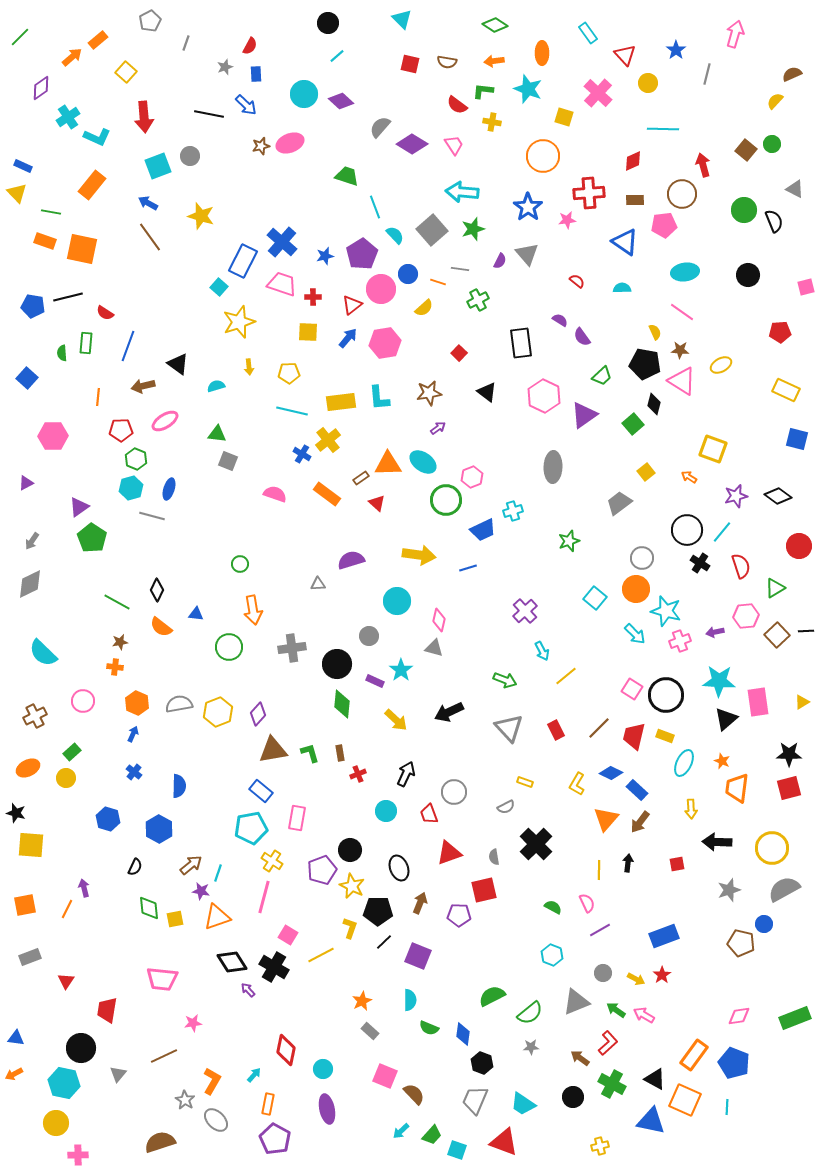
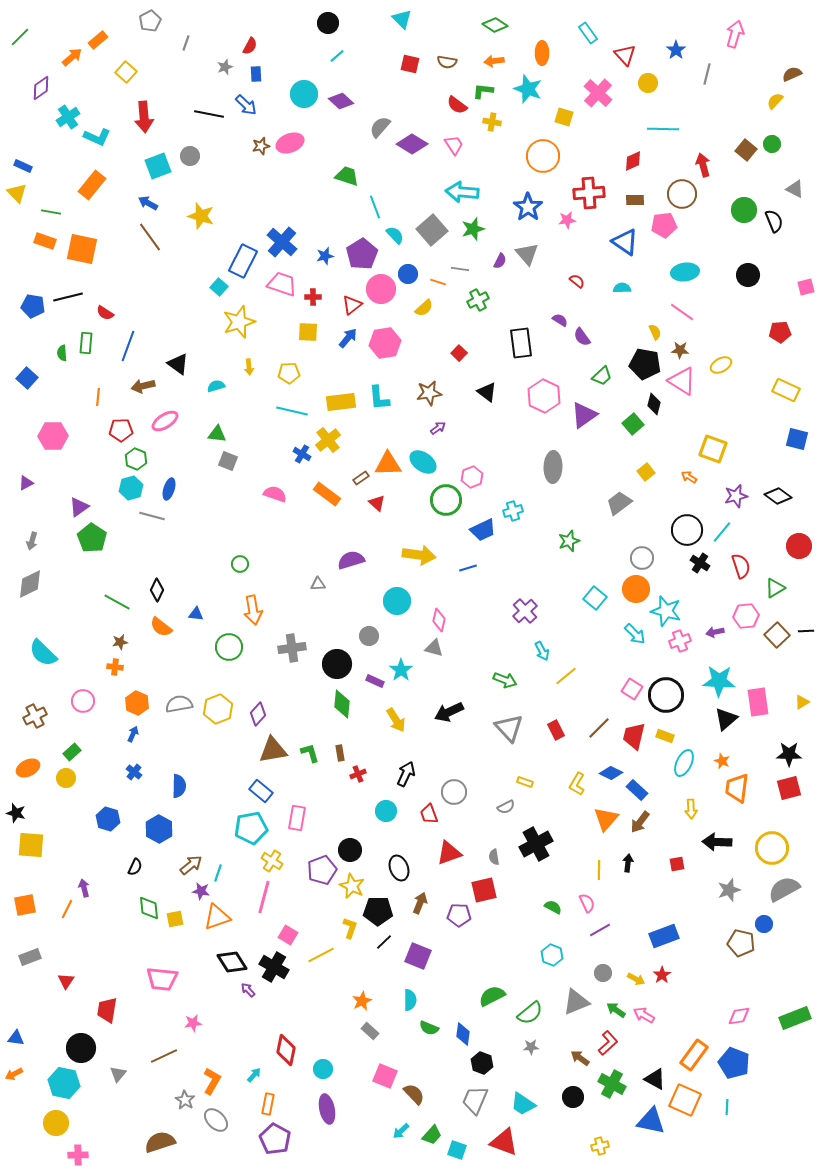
gray arrow at (32, 541): rotated 18 degrees counterclockwise
yellow hexagon at (218, 712): moved 3 px up
yellow arrow at (396, 720): rotated 15 degrees clockwise
black cross at (536, 844): rotated 16 degrees clockwise
